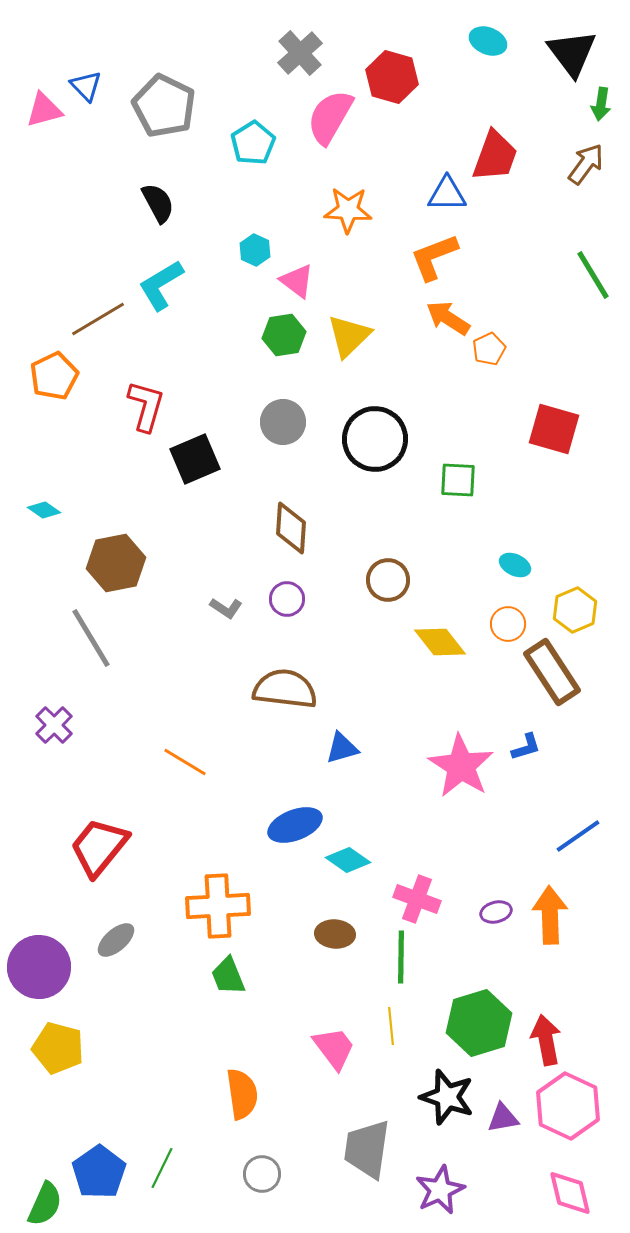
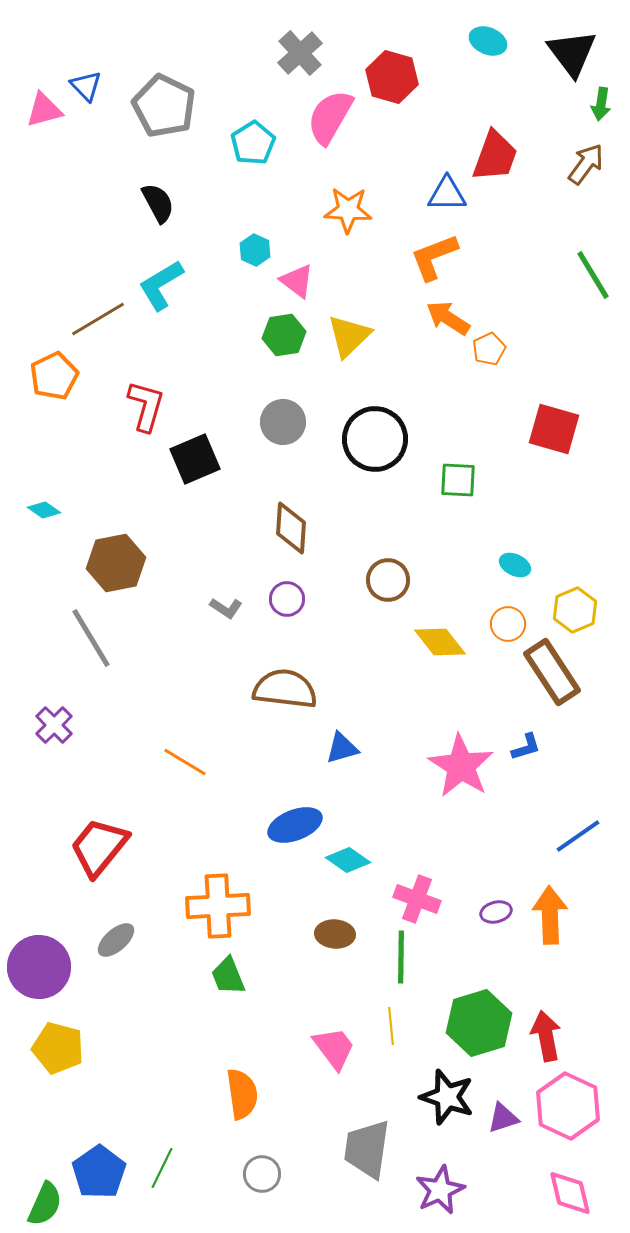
red arrow at (546, 1040): moved 4 px up
purple triangle at (503, 1118): rotated 8 degrees counterclockwise
